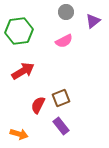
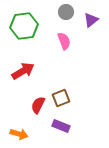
purple triangle: moved 2 px left, 1 px up
green hexagon: moved 5 px right, 5 px up
pink semicircle: rotated 84 degrees counterclockwise
purple rectangle: rotated 30 degrees counterclockwise
